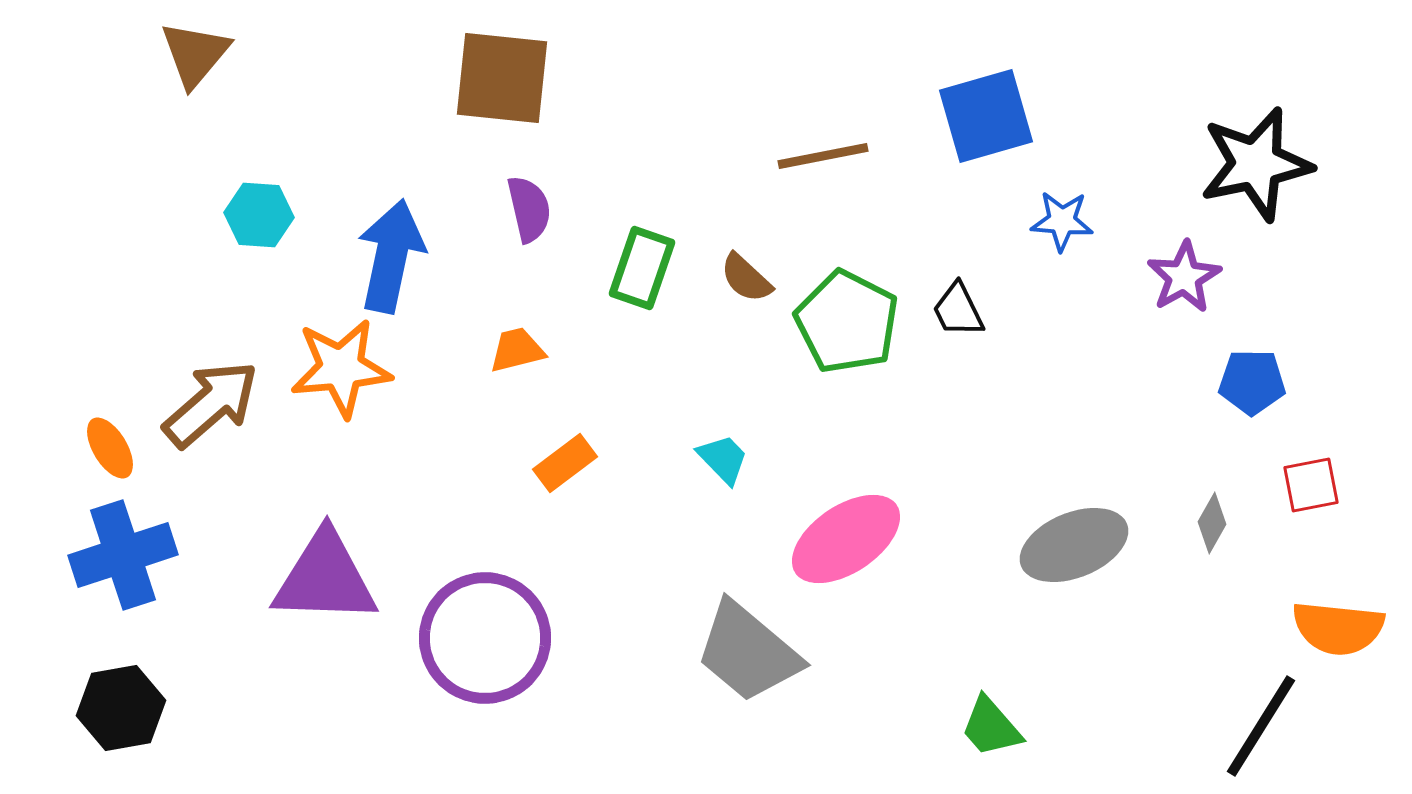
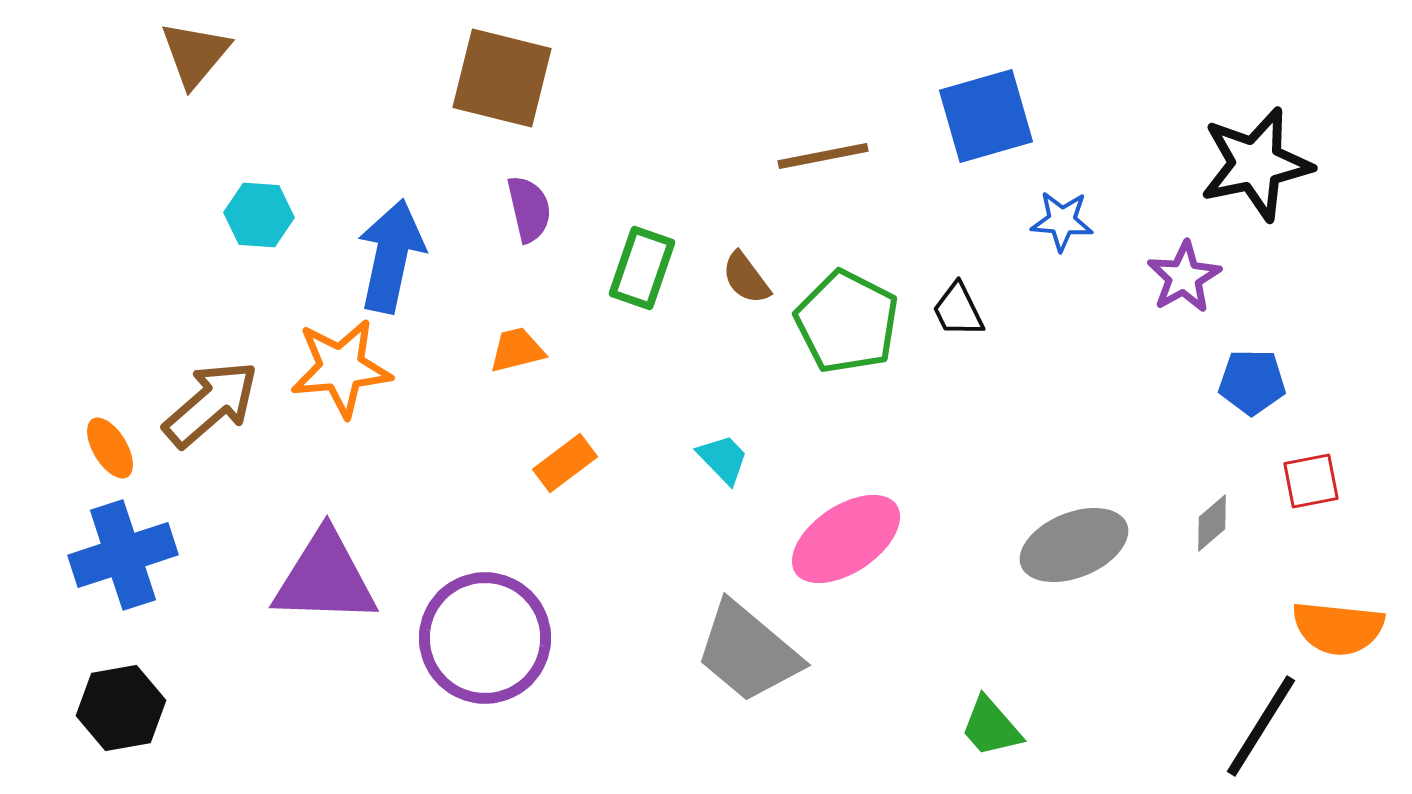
brown square: rotated 8 degrees clockwise
brown semicircle: rotated 10 degrees clockwise
red square: moved 4 px up
gray diamond: rotated 20 degrees clockwise
